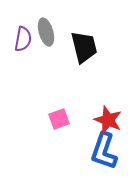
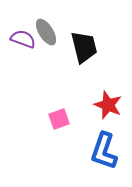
gray ellipse: rotated 16 degrees counterclockwise
purple semicircle: rotated 80 degrees counterclockwise
red star: moved 15 px up
